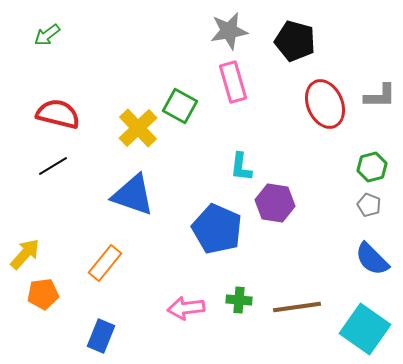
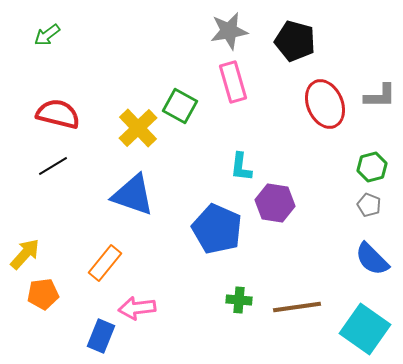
pink arrow: moved 49 px left
